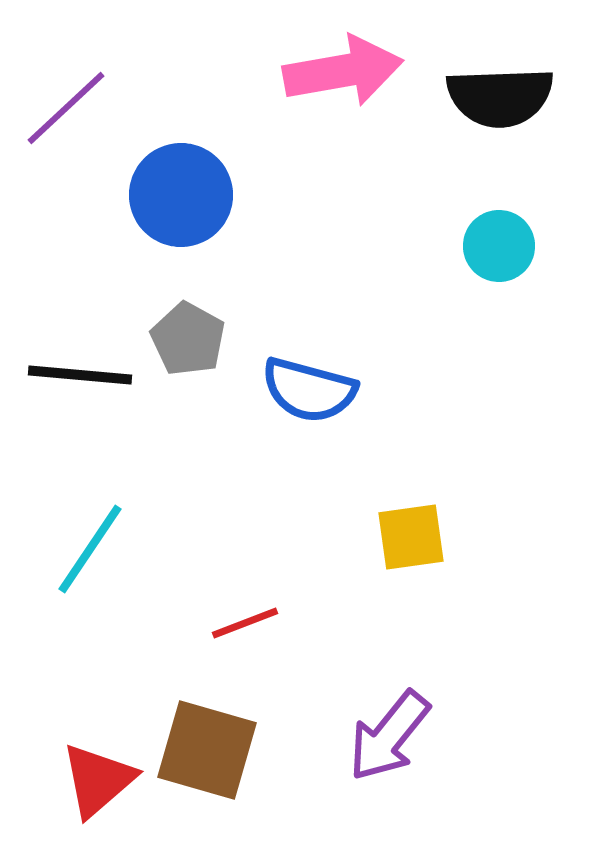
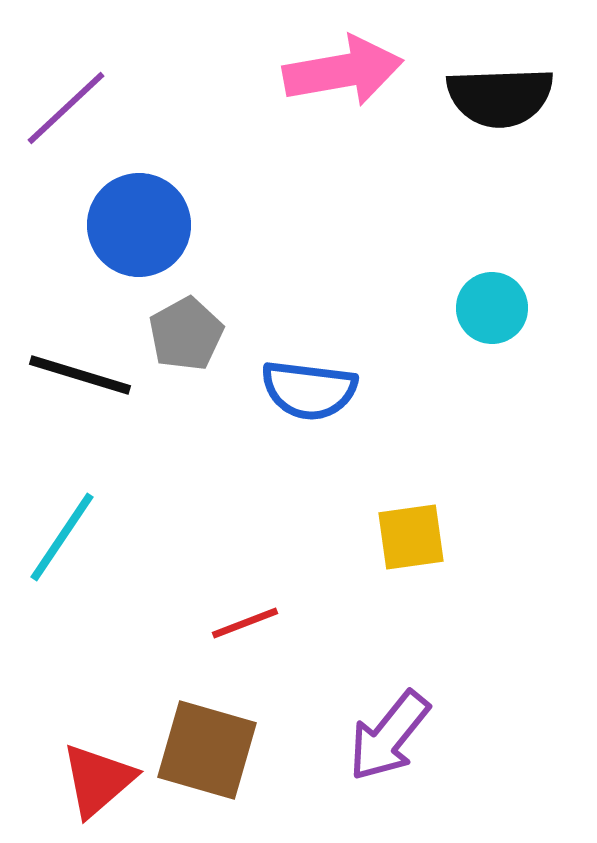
blue circle: moved 42 px left, 30 px down
cyan circle: moved 7 px left, 62 px down
gray pentagon: moved 2 px left, 5 px up; rotated 14 degrees clockwise
black line: rotated 12 degrees clockwise
blue semicircle: rotated 8 degrees counterclockwise
cyan line: moved 28 px left, 12 px up
